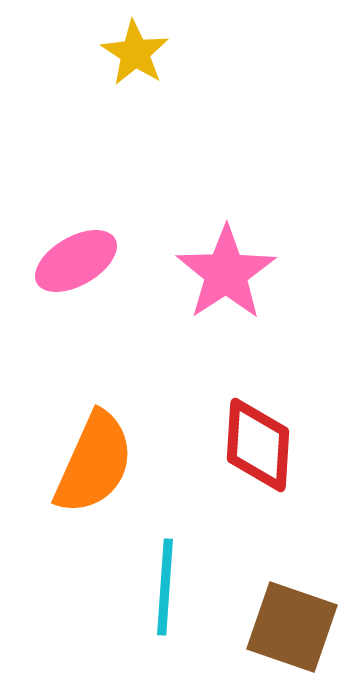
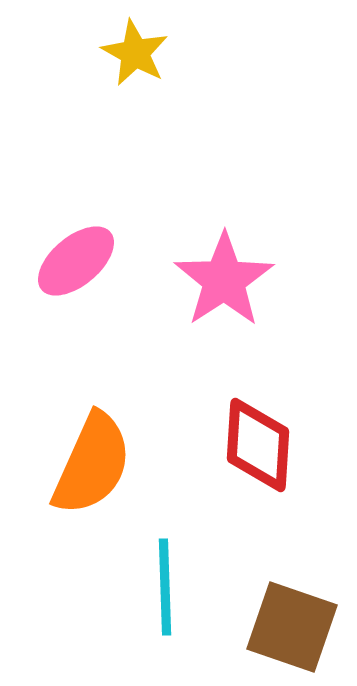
yellow star: rotated 4 degrees counterclockwise
pink ellipse: rotated 10 degrees counterclockwise
pink star: moved 2 px left, 7 px down
orange semicircle: moved 2 px left, 1 px down
cyan line: rotated 6 degrees counterclockwise
